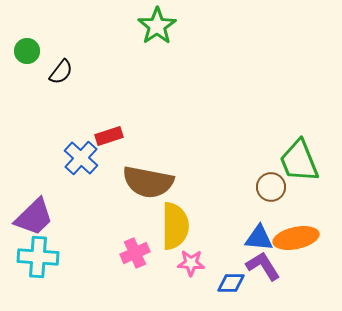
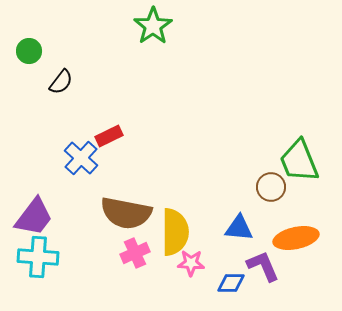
green star: moved 4 px left
green circle: moved 2 px right
black semicircle: moved 10 px down
red rectangle: rotated 8 degrees counterclockwise
brown semicircle: moved 22 px left, 31 px down
purple trapezoid: rotated 9 degrees counterclockwise
yellow semicircle: moved 6 px down
blue triangle: moved 20 px left, 10 px up
purple L-shape: rotated 9 degrees clockwise
